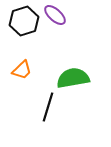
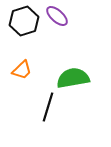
purple ellipse: moved 2 px right, 1 px down
